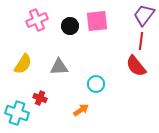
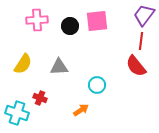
pink cross: rotated 20 degrees clockwise
cyan circle: moved 1 px right, 1 px down
